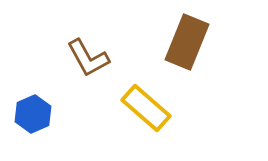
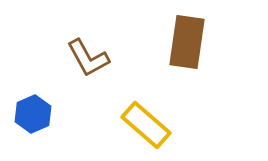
brown rectangle: rotated 14 degrees counterclockwise
yellow rectangle: moved 17 px down
